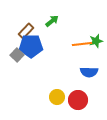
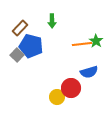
green arrow: rotated 128 degrees clockwise
brown rectangle: moved 6 px left, 3 px up
green star: rotated 24 degrees counterclockwise
blue pentagon: rotated 15 degrees clockwise
blue semicircle: rotated 18 degrees counterclockwise
red circle: moved 7 px left, 12 px up
